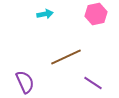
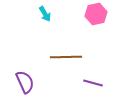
cyan arrow: rotated 70 degrees clockwise
brown line: rotated 24 degrees clockwise
purple line: rotated 18 degrees counterclockwise
